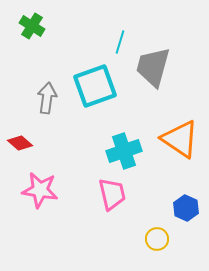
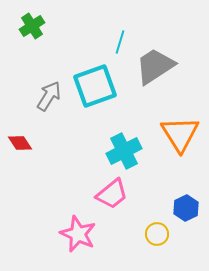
green cross: rotated 25 degrees clockwise
gray trapezoid: moved 2 px right, 1 px up; rotated 42 degrees clockwise
gray arrow: moved 2 px right, 2 px up; rotated 24 degrees clockwise
orange triangle: moved 5 px up; rotated 24 degrees clockwise
red diamond: rotated 15 degrees clockwise
cyan cross: rotated 8 degrees counterclockwise
pink star: moved 38 px right, 44 px down; rotated 15 degrees clockwise
pink trapezoid: rotated 64 degrees clockwise
blue hexagon: rotated 10 degrees clockwise
yellow circle: moved 5 px up
